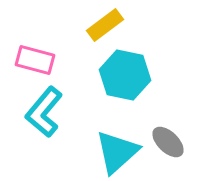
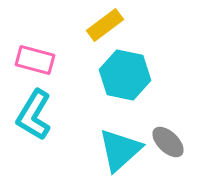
cyan L-shape: moved 10 px left, 3 px down; rotated 9 degrees counterclockwise
cyan triangle: moved 3 px right, 2 px up
